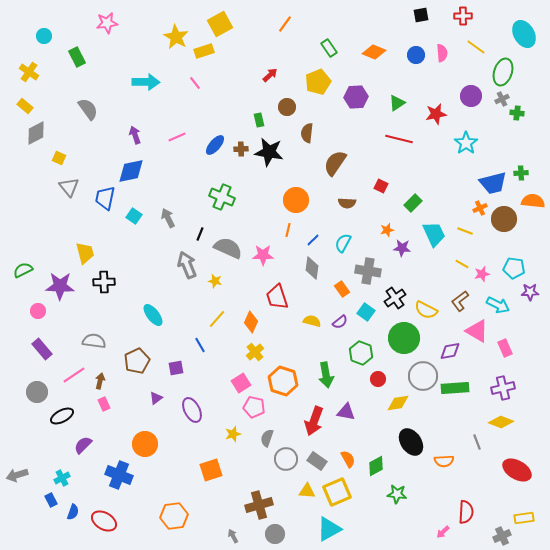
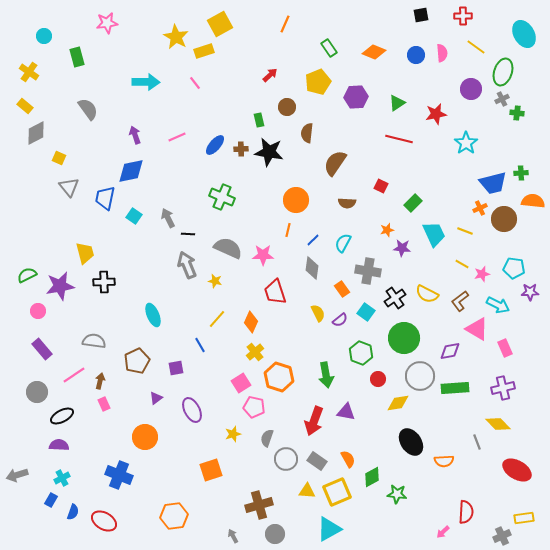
orange line at (285, 24): rotated 12 degrees counterclockwise
green rectangle at (77, 57): rotated 12 degrees clockwise
purple circle at (471, 96): moved 7 px up
black line at (200, 234): moved 12 px left; rotated 72 degrees clockwise
green semicircle at (23, 270): moved 4 px right, 5 px down
purple star at (60, 286): rotated 12 degrees counterclockwise
red trapezoid at (277, 297): moved 2 px left, 5 px up
yellow semicircle at (426, 310): moved 1 px right, 16 px up
cyan ellipse at (153, 315): rotated 15 degrees clockwise
yellow semicircle at (312, 321): moved 6 px right, 8 px up; rotated 48 degrees clockwise
purple semicircle at (340, 322): moved 2 px up
pink triangle at (477, 331): moved 2 px up
gray circle at (423, 376): moved 3 px left
orange hexagon at (283, 381): moved 4 px left, 4 px up
yellow diamond at (501, 422): moved 3 px left, 2 px down; rotated 25 degrees clockwise
orange circle at (145, 444): moved 7 px up
purple semicircle at (83, 445): moved 24 px left; rotated 48 degrees clockwise
green diamond at (376, 466): moved 4 px left, 11 px down
blue rectangle at (51, 500): rotated 56 degrees clockwise
